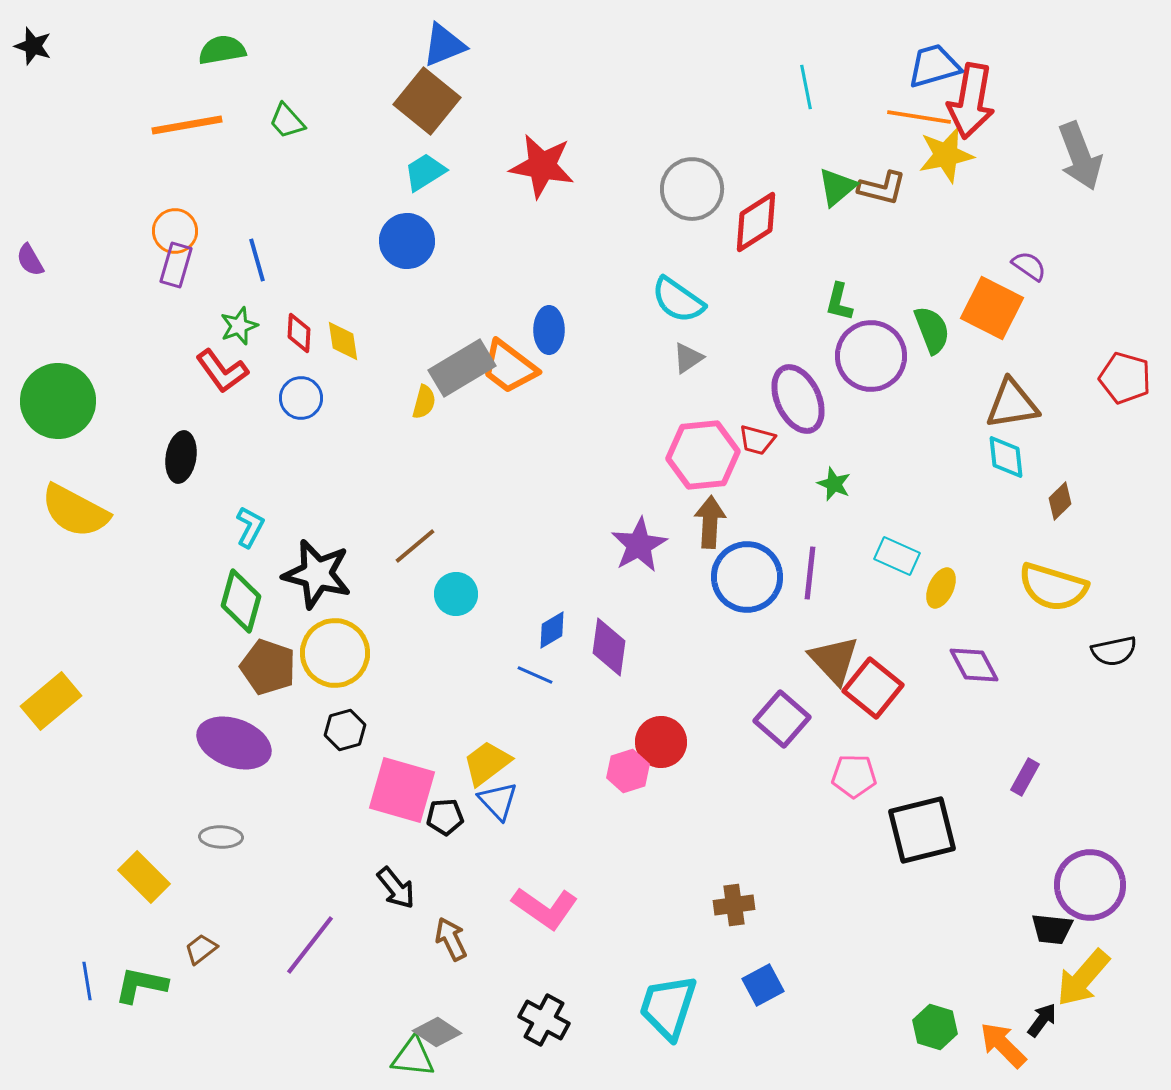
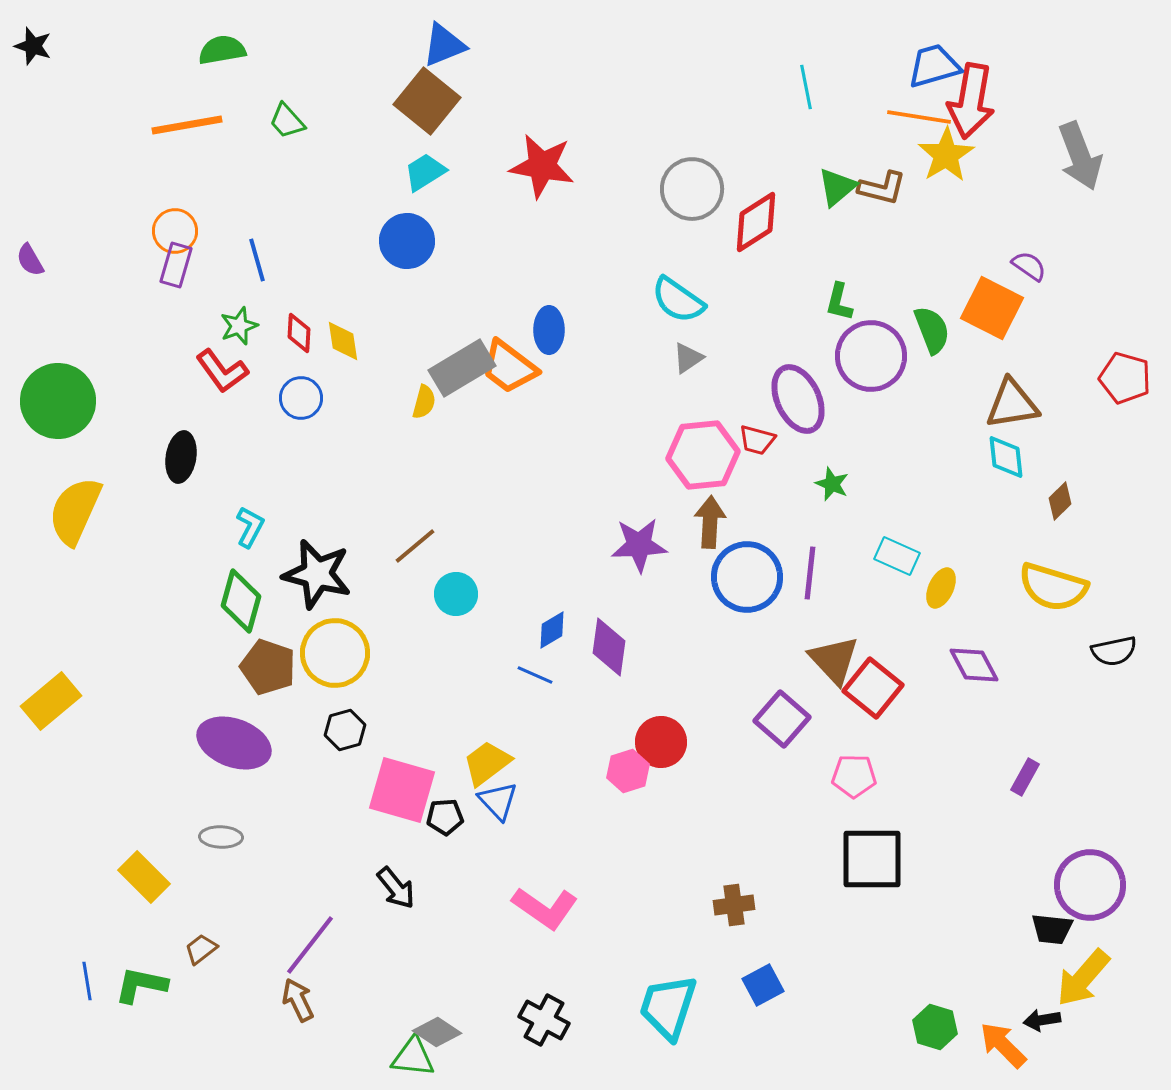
yellow star at (946, 155): rotated 20 degrees counterclockwise
green star at (834, 484): moved 2 px left
yellow semicircle at (75, 511): rotated 86 degrees clockwise
purple star at (639, 545): rotated 26 degrees clockwise
black square at (922, 830): moved 50 px left, 29 px down; rotated 14 degrees clockwise
brown arrow at (451, 939): moved 153 px left, 61 px down
black arrow at (1042, 1020): rotated 135 degrees counterclockwise
